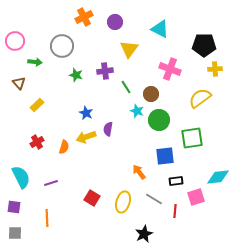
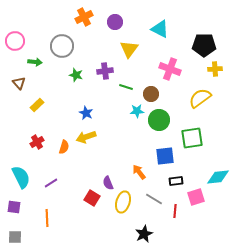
green line: rotated 40 degrees counterclockwise
cyan star: rotated 24 degrees counterclockwise
purple semicircle: moved 54 px down; rotated 32 degrees counterclockwise
purple line: rotated 16 degrees counterclockwise
gray square: moved 4 px down
